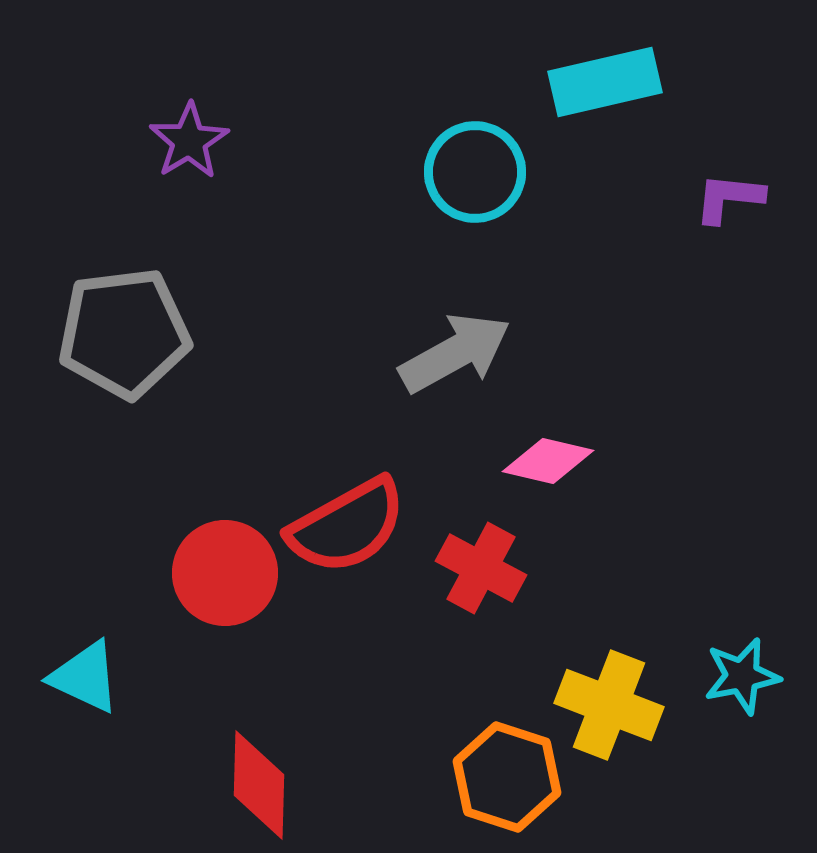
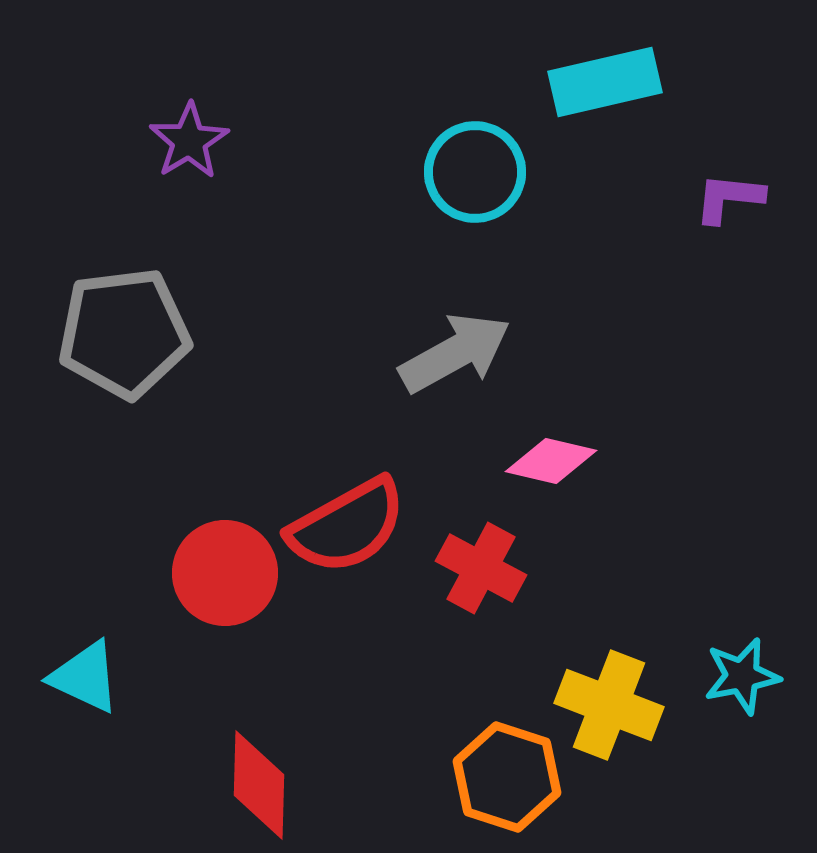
pink diamond: moved 3 px right
